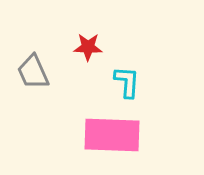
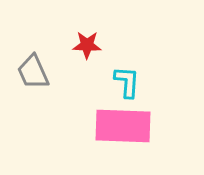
red star: moved 1 px left, 2 px up
pink rectangle: moved 11 px right, 9 px up
